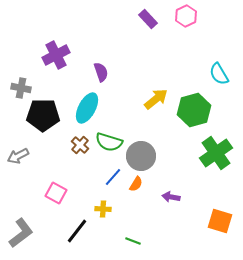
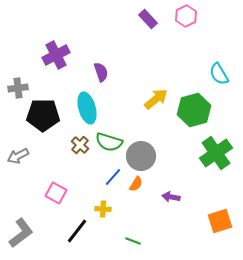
gray cross: moved 3 px left; rotated 18 degrees counterclockwise
cyan ellipse: rotated 44 degrees counterclockwise
orange square: rotated 35 degrees counterclockwise
